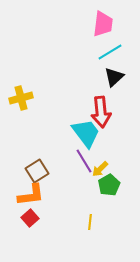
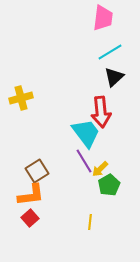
pink trapezoid: moved 6 px up
